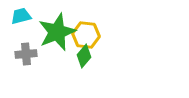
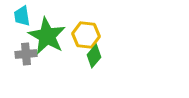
cyan trapezoid: moved 1 px right; rotated 85 degrees counterclockwise
green star: moved 10 px left, 4 px down; rotated 21 degrees counterclockwise
green diamond: moved 10 px right
